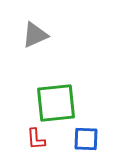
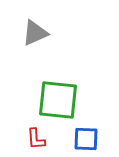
gray triangle: moved 2 px up
green square: moved 2 px right, 3 px up; rotated 12 degrees clockwise
